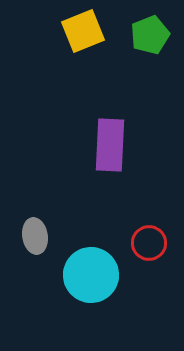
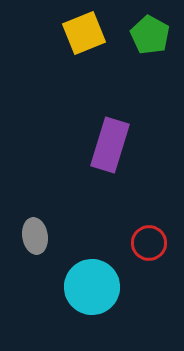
yellow square: moved 1 px right, 2 px down
green pentagon: rotated 21 degrees counterclockwise
purple rectangle: rotated 14 degrees clockwise
cyan circle: moved 1 px right, 12 px down
